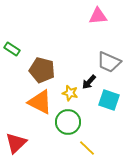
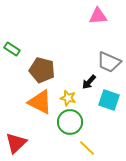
yellow star: moved 2 px left, 5 px down
green circle: moved 2 px right
